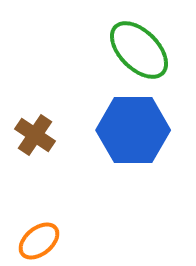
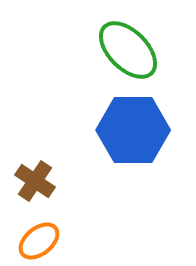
green ellipse: moved 11 px left
brown cross: moved 46 px down
